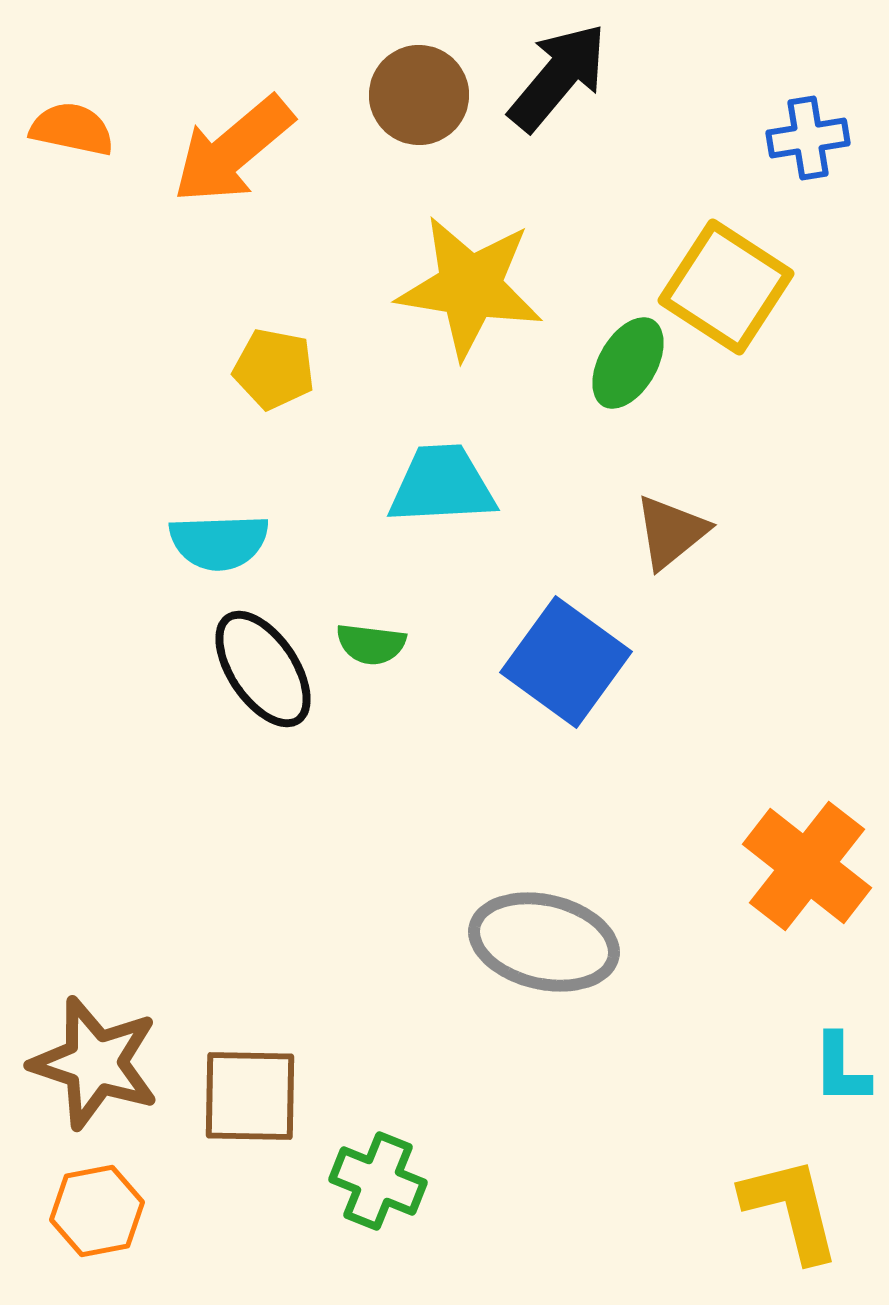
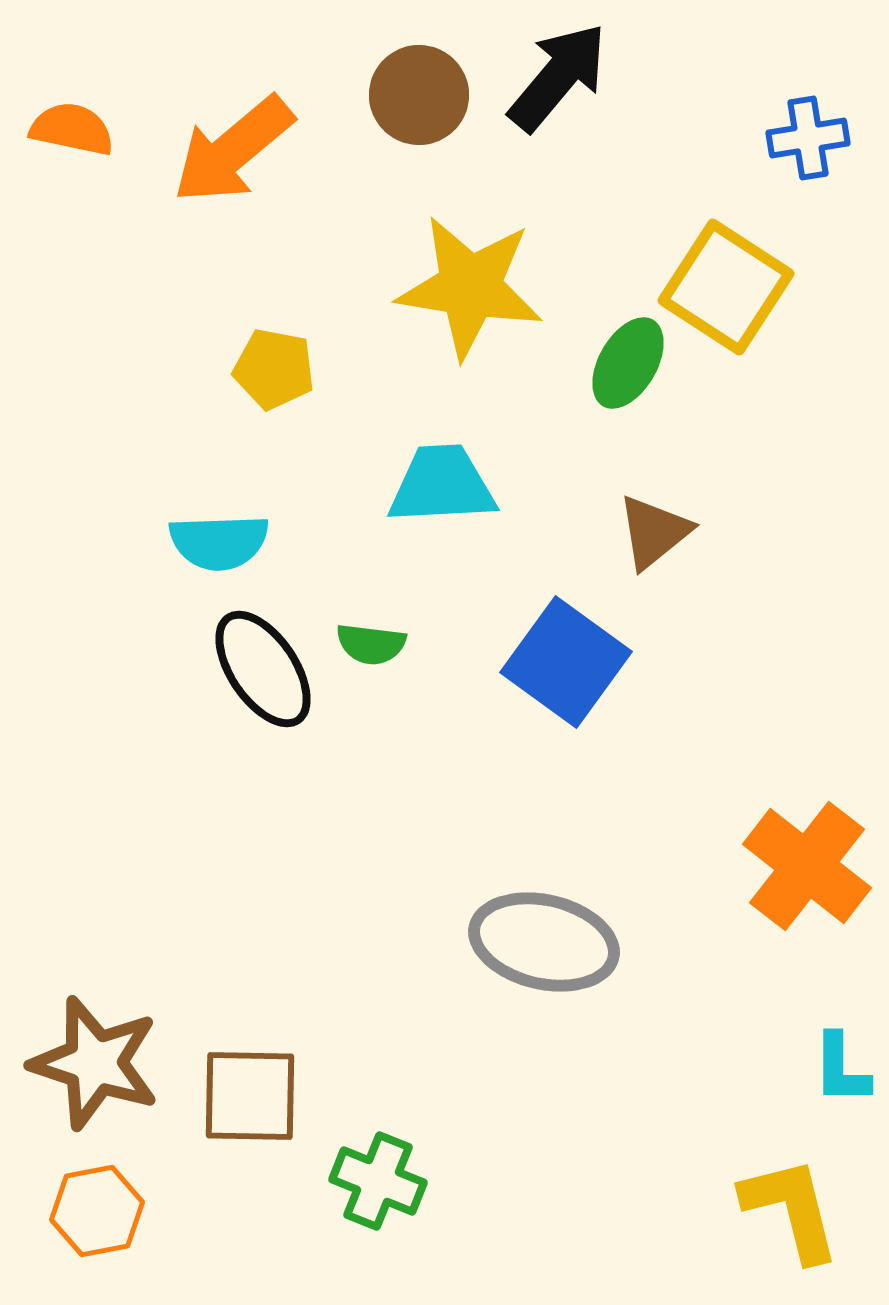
brown triangle: moved 17 px left
